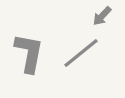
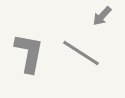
gray line: rotated 72 degrees clockwise
